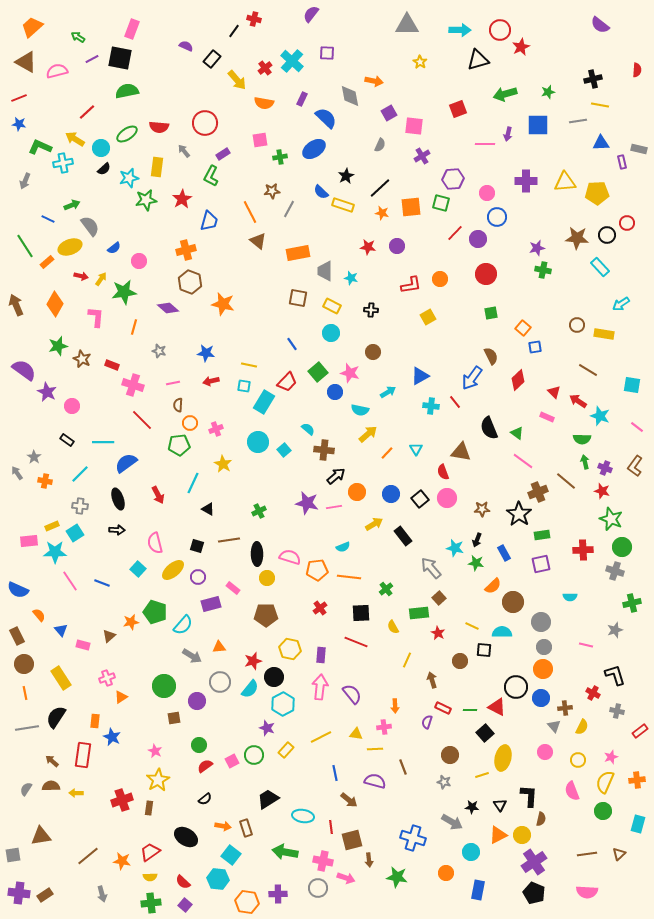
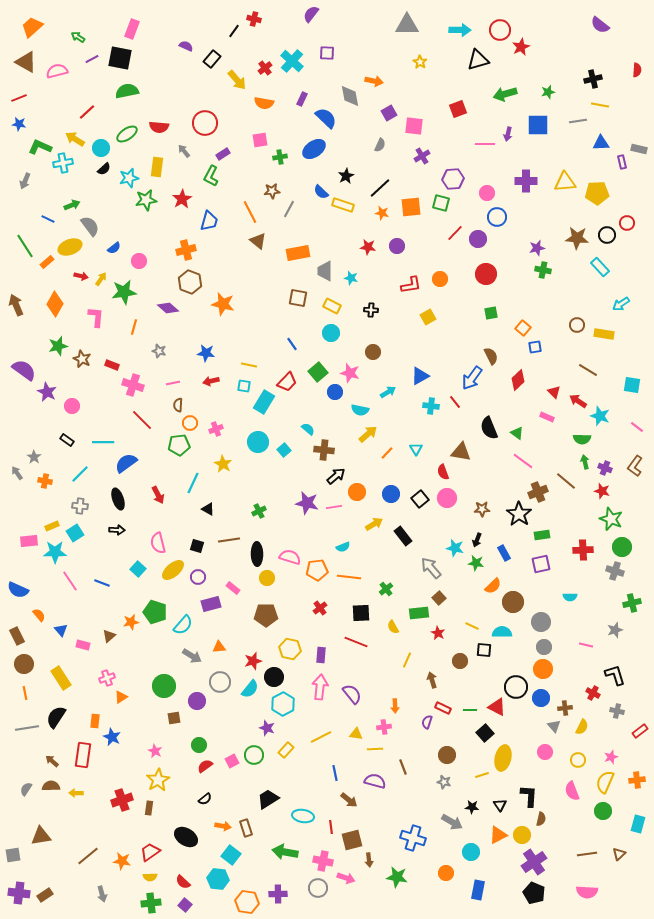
pink semicircle at (155, 543): moved 3 px right
brown circle at (450, 755): moved 3 px left
